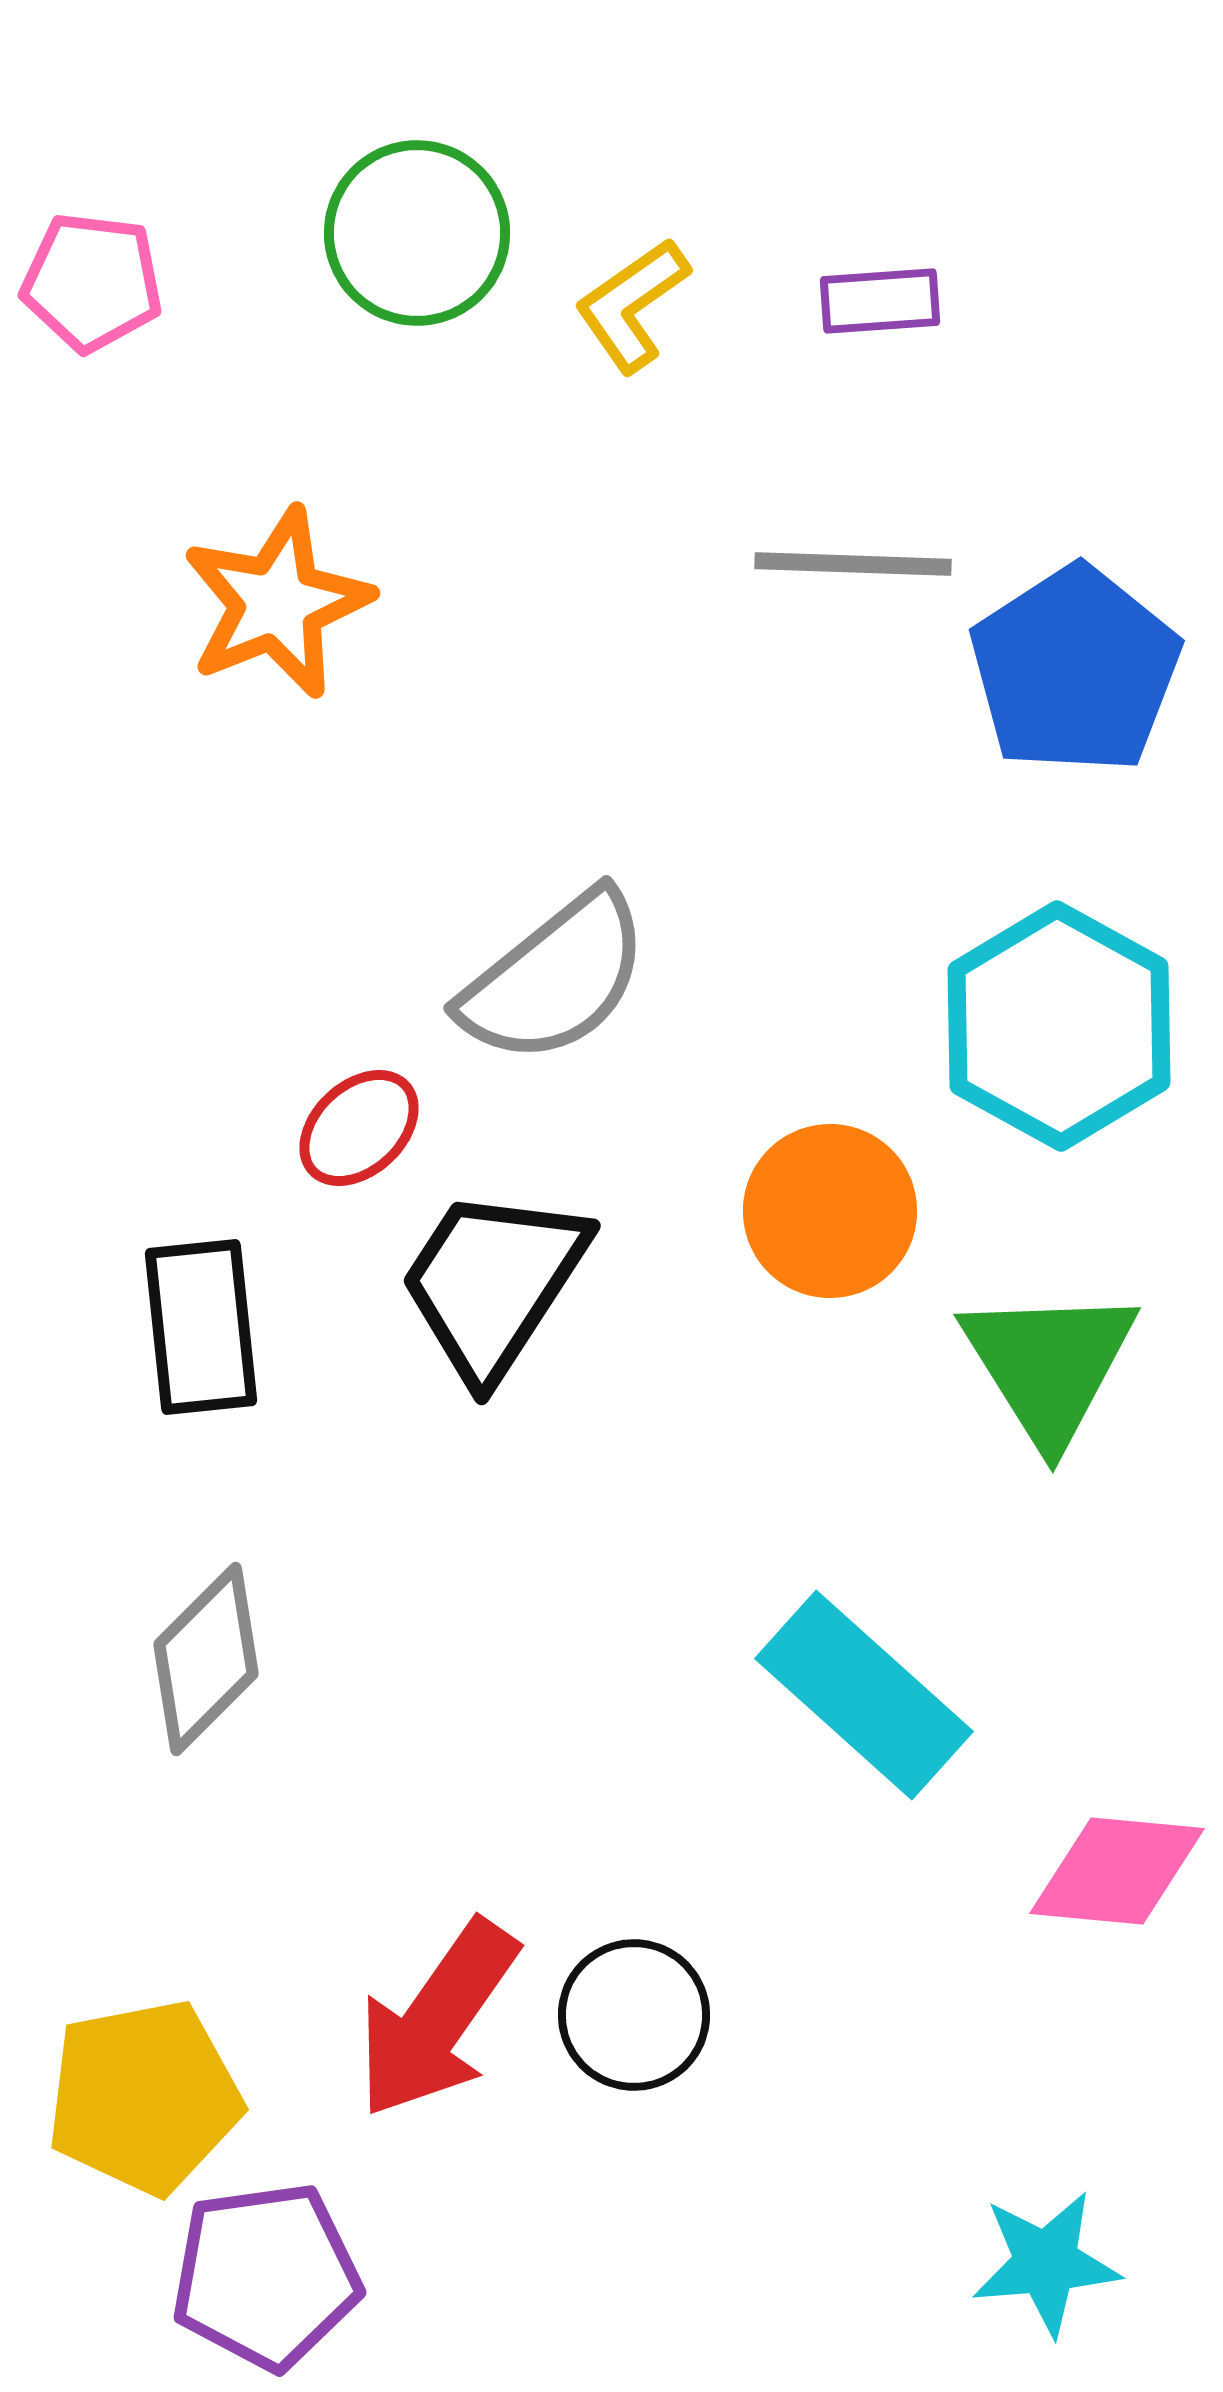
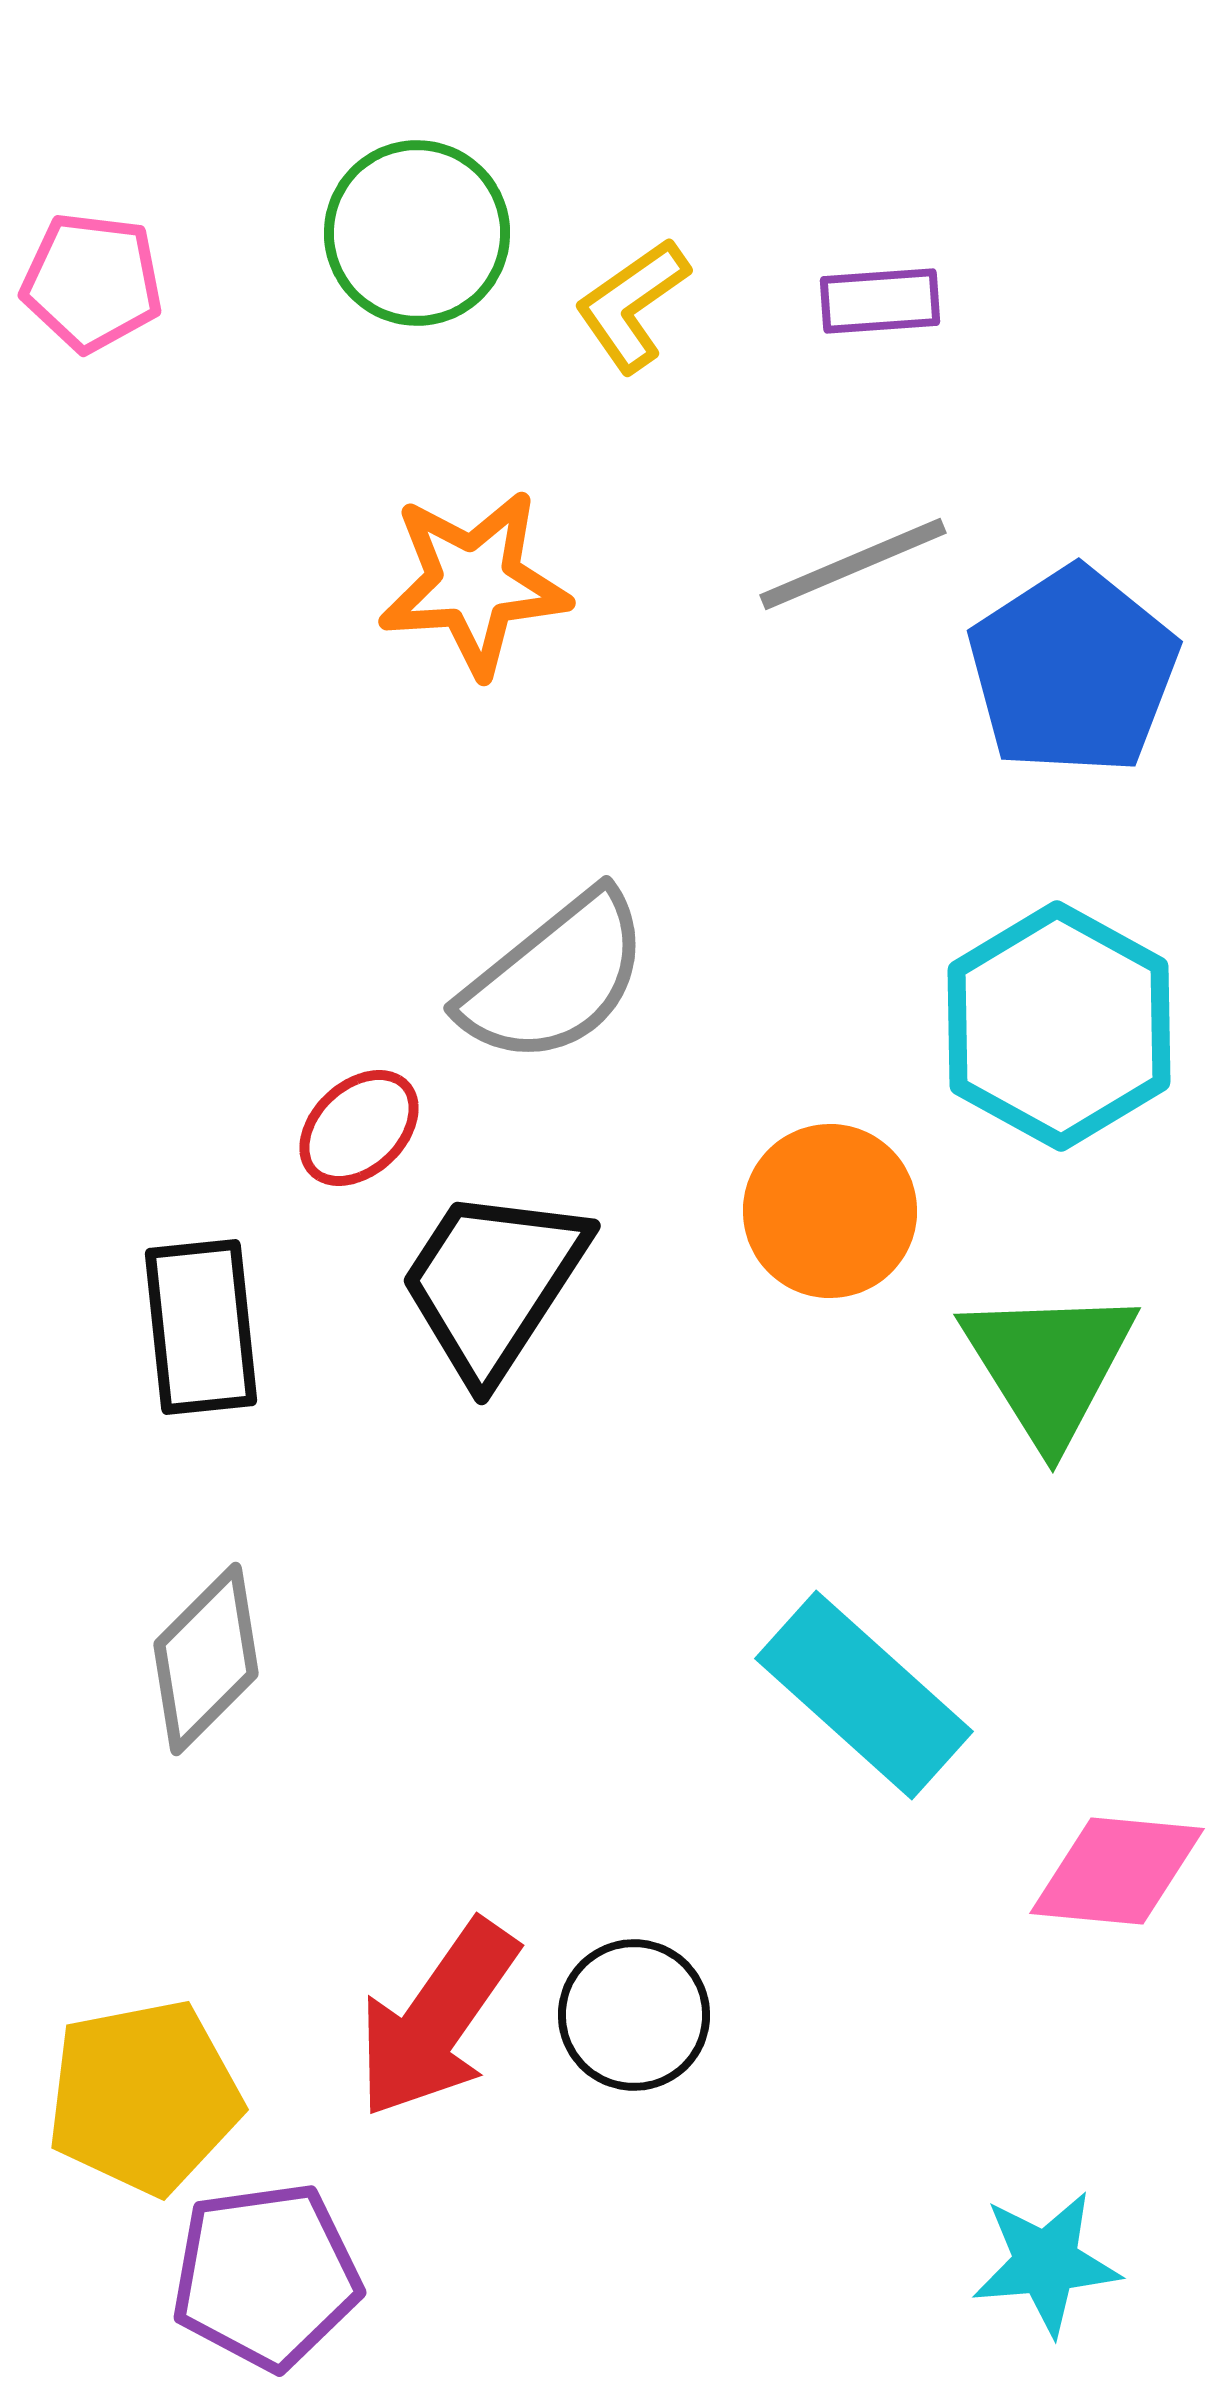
gray line: rotated 25 degrees counterclockwise
orange star: moved 197 px right, 20 px up; rotated 18 degrees clockwise
blue pentagon: moved 2 px left, 1 px down
